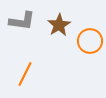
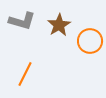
gray L-shape: rotated 8 degrees clockwise
